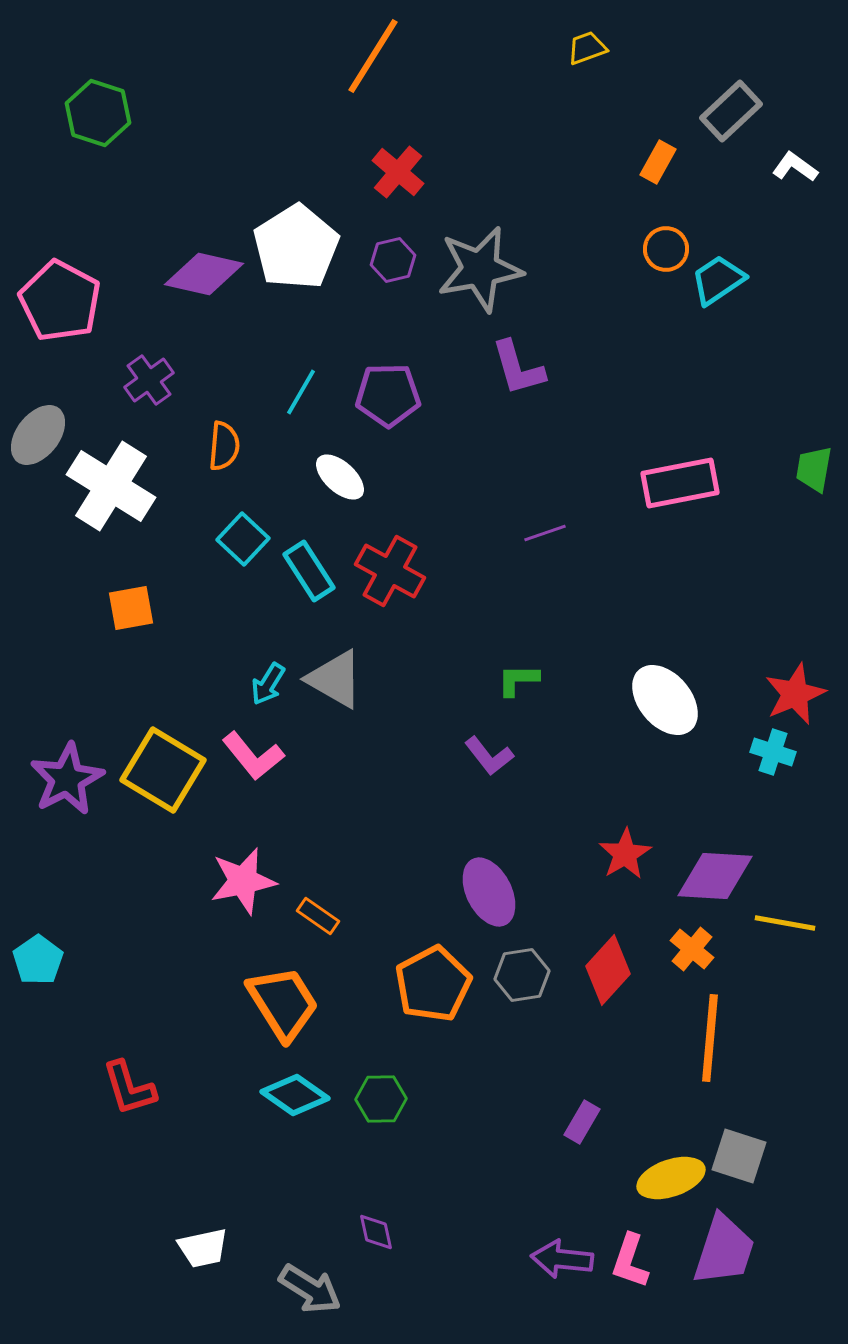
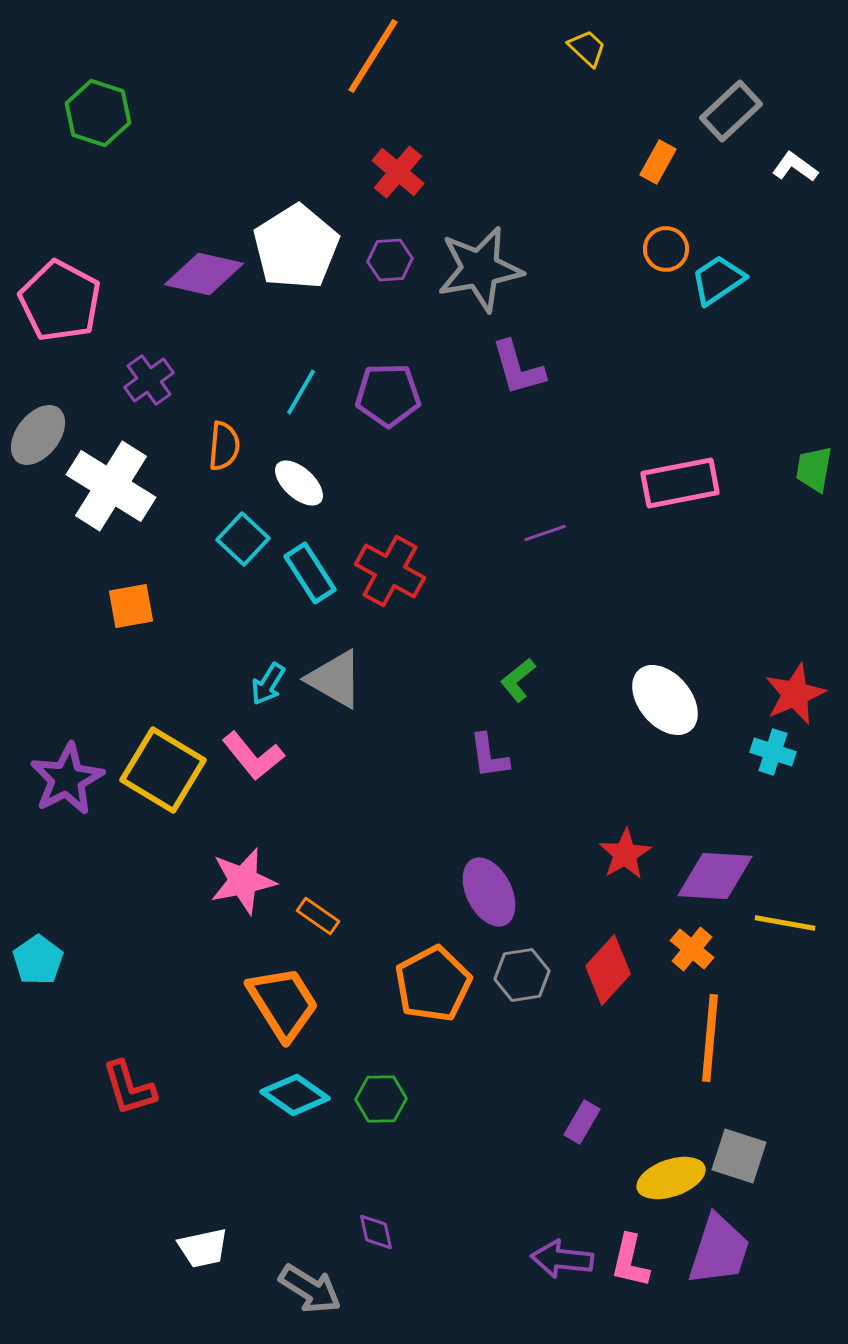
yellow trapezoid at (587, 48): rotated 63 degrees clockwise
purple hexagon at (393, 260): moved 3 px left; rotated 9 degrees clockwise
white ellipse at (340, 477): moved 41 px left, 6 px down
cyan rectangle at (309, 571): moved 1 px right, 2 px down
orange square at (131, 608): moved 2 px up
green L-shape at (518, 680): rotated 39 degrees counterclockwise
purple L-shape at (489, 756): rotated 30 degrees clockwise
purple trapezoid at (724, 1250): moved 5 px left
pink L-shape at (630, 1261): rotated 6 degrees counterclockwise
